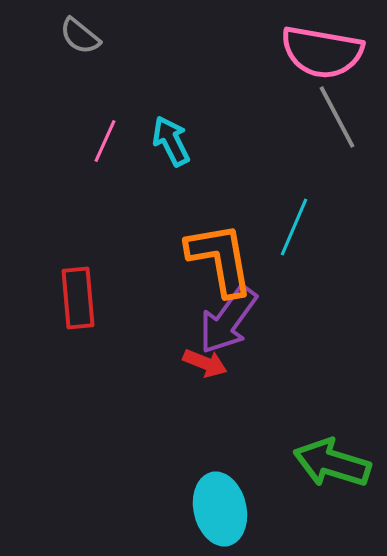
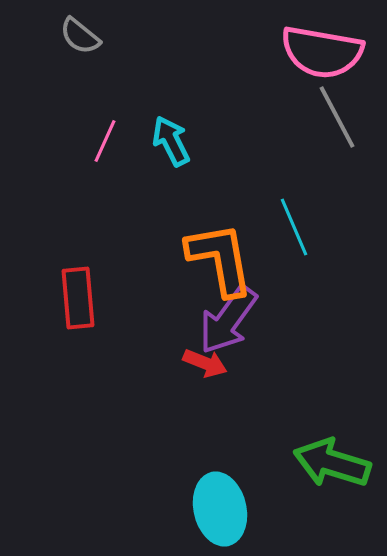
cyan line: rotated 46 degrees counterclockwise
